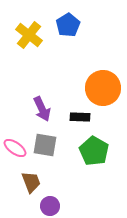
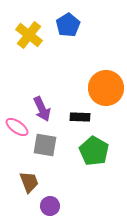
orange circle: moved 3 px right
pink ellipse: moved 2 px right, 21 px up
brown trapezoid: moved 2 px left
